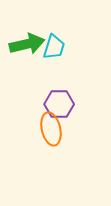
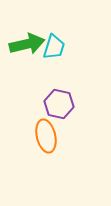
purple hexagon: rotated 12 degrees clockwise
orange ellipse: moved 5 px left, 7 px down
